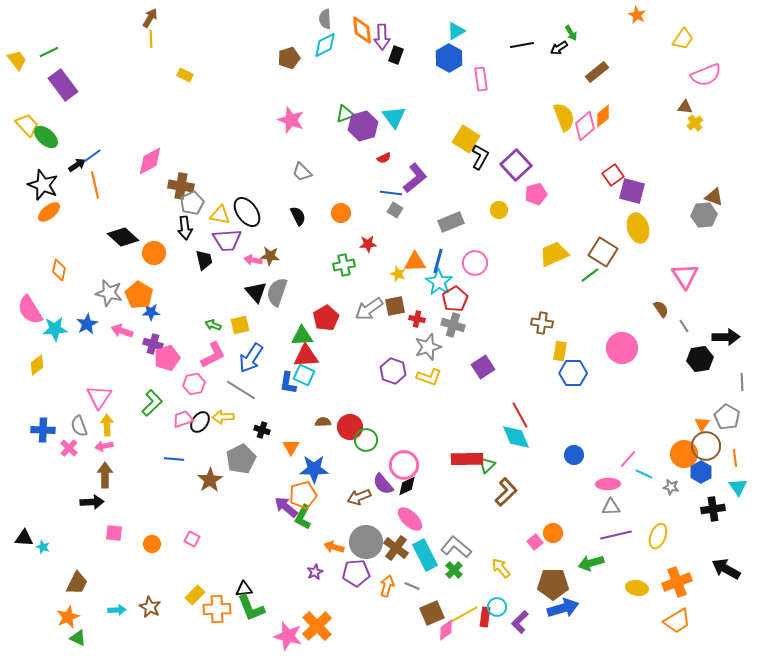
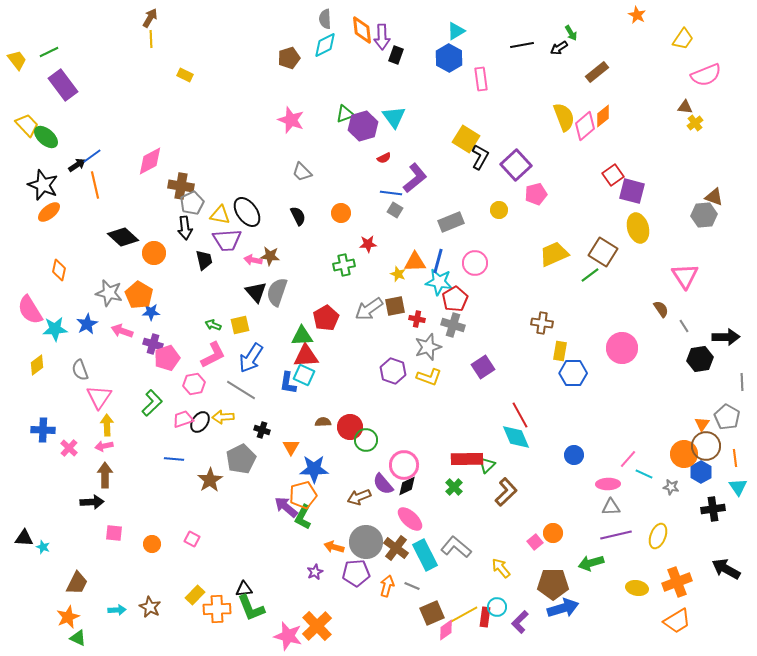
cyan star at (439, 282): rotated 24 degrees counterclockwise
gray semicircle at (79, 426): moved 1 px right, 56 px up
green cross at (454, 570): moved 83 px up
